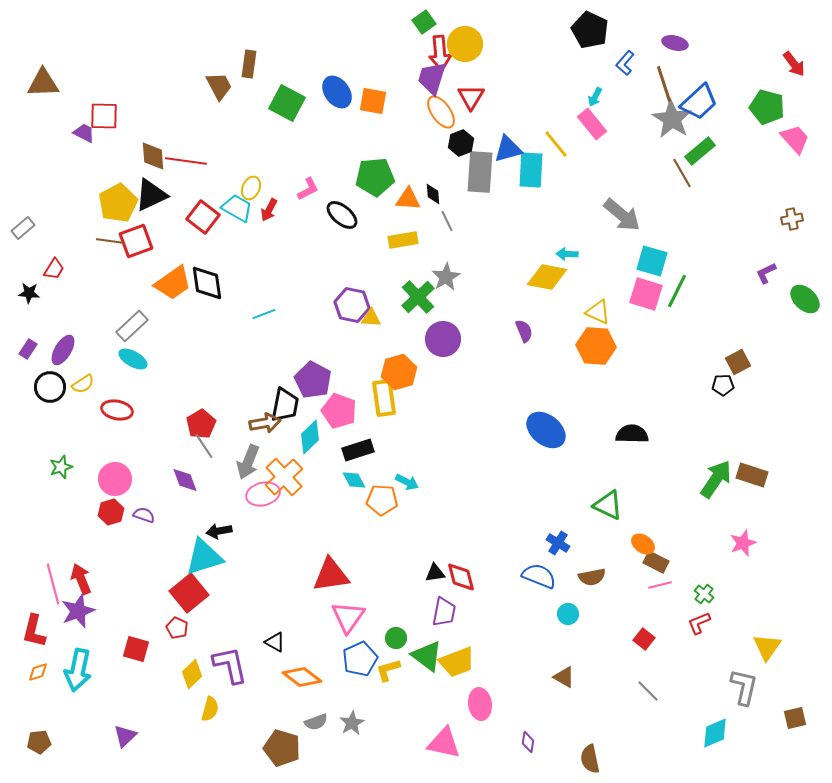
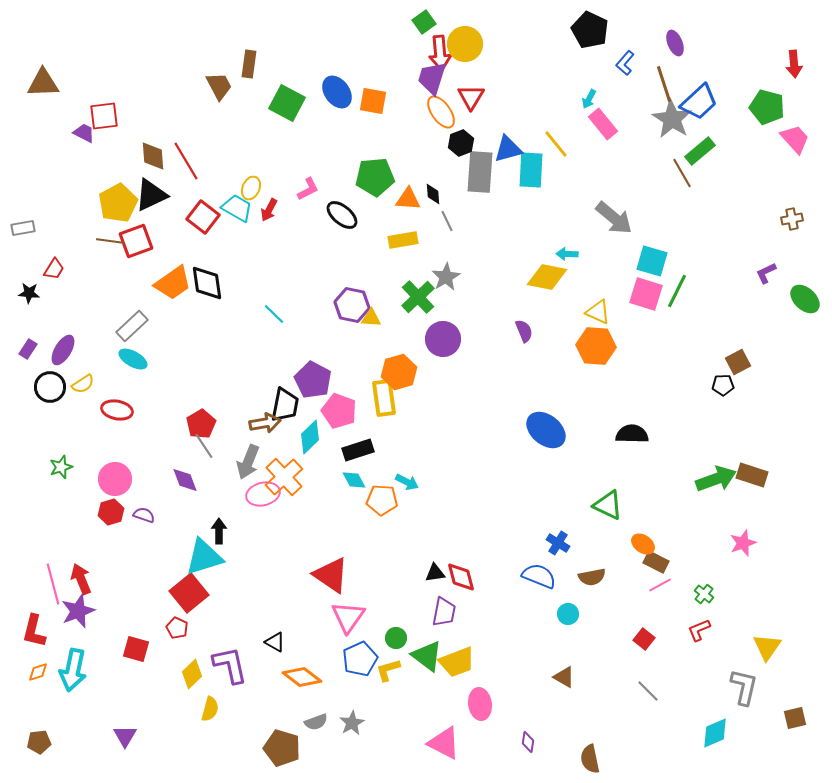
purple ellipse at (675, 43): rotated 55 degrees clockwise
red arrow at (794, 64): rotated 32 degrees clockwise
cyan arrow at (595, 97): moved 6 px left, 2 px down
red square at (104, 116): rotated 8 degrees counterclockwise
pink rectangle at (592, 124): moved 11 px right
red line at (186, 161): rotated 51 degrees clockwise
gray arrow at (622, 215): moved 8 px left, 3 px down
gray rectangle at (23, 228): rotated 30 degrees clockwise
cyan line at (264, 314): moved 10 px right; rotated 65 degrees clockwise
green arrow at (716, 479): rotated 36 degrees clockwise
black arrow at (219, 531): rotated 100 degrees clockwise
red triangle at (331, 575): rotated 42 degrees clockwise
pink line at (660, 585): rotated 15 degrees counterclockwise
red L-shape at (699, 623): moved 7 px down
cyan arrow at (78, 670): moved 5 px left
purple triangle at (125, 736): rotated 15 degrees counterclockwise
pink triangle at (444, 743): rotated 15 degrees clockwise
